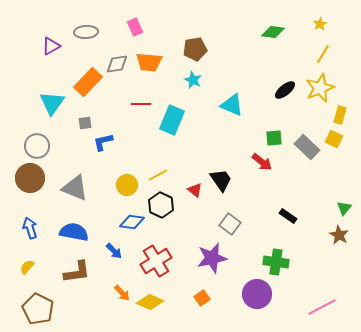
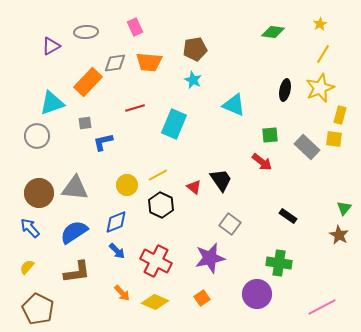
gray diamond at (117, 64): moved 2 px left, 1 px up
black ellipse at (285, 90): rotated 40 degrees counterclockwise
cyan triangle at (52, 103): rotated 36 degrees clockwise
red line at (141, 104): moved 6 px left, 4 px down; rotated 18 degrees counterclockwise
cyan triangle at (232, 105): moved 2 px right
cyan rectangle at (172, 120): moved 2 px right, 4 px down
green square at (274, 138): moved 4 px left, 3 px up
yellow square at (334, 139): rotated 18 degrees counterclockwise
gray circle at (37, 146): moved 10 px up
brown circle at (30, 178): moved 9 px right, 15 px down
gray triangle at (75, 188): rotated 16 degrees counterclockwise
red triangle at (195, 190): moved 1 px left, 3 px up
blue diamond at (132, 222): moved 16 px left; rotated 30 degrees counterclockwise
blue arrow at (30, 228): rotated 25 degrees counterclockwise
blue semicircle at (74, 232): rotated 44 degrees counterclockwise
blue arrow at (114, 251): moved 3 px right
purple star at (212, 258): moved 2 px left
red cross at (156, 261): rotated 32 degrees counterclockwise
green cross at (276, 262): moved 3 px right, 1 px down
yellow diamond at (150, 302): moved 5 px right
